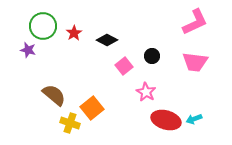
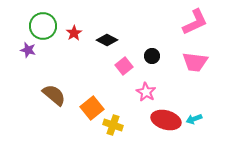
yellow cross: moved 43 px right, 2 px down
